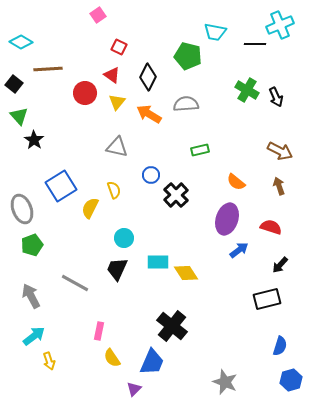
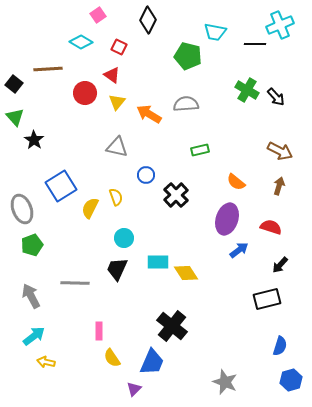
cyan diamond at (21, 42): moved 60 px right
black diamond at (148, 77): moved 57 px up
black arrow at (276, 97): rotated 18 degrees counterclockwise
green triangle at (19, 116): moved 4 px left, 1 px down
blue circle at (151, 175): moved 5 px left
brown arrow at (279, 186): rotated 36 degrees clockwise
yellow semicircle at (114, 190): moved 2 px right, 7 px down
gray line at (75, 283): rotated 28 degrees counterclockwise
pink rectangle at (99, 331): rotated 12 degrees counterclockwise
yellow arrow at (49, 361): moved 3 px left, 1 px down; rotated 120 degrees clockwise
